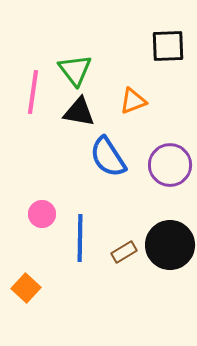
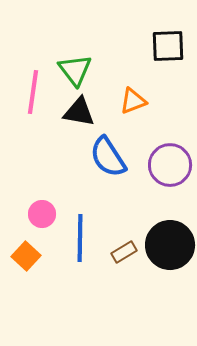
orange square: moved 32 px up
